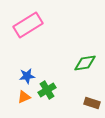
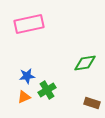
pink rectangle: moved 1 px right, 1 px up; rotated 20 degrees clockwise
